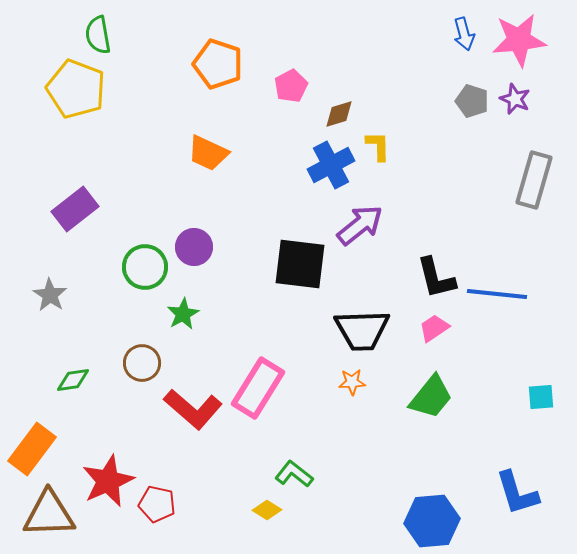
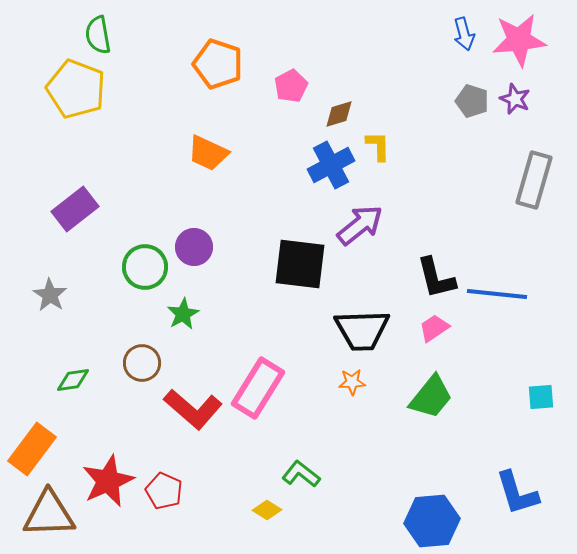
green L-shape: moved 7 px right
red pentagon: moved 7 px right, 13 px up; rotated 12 degrees clockwise
